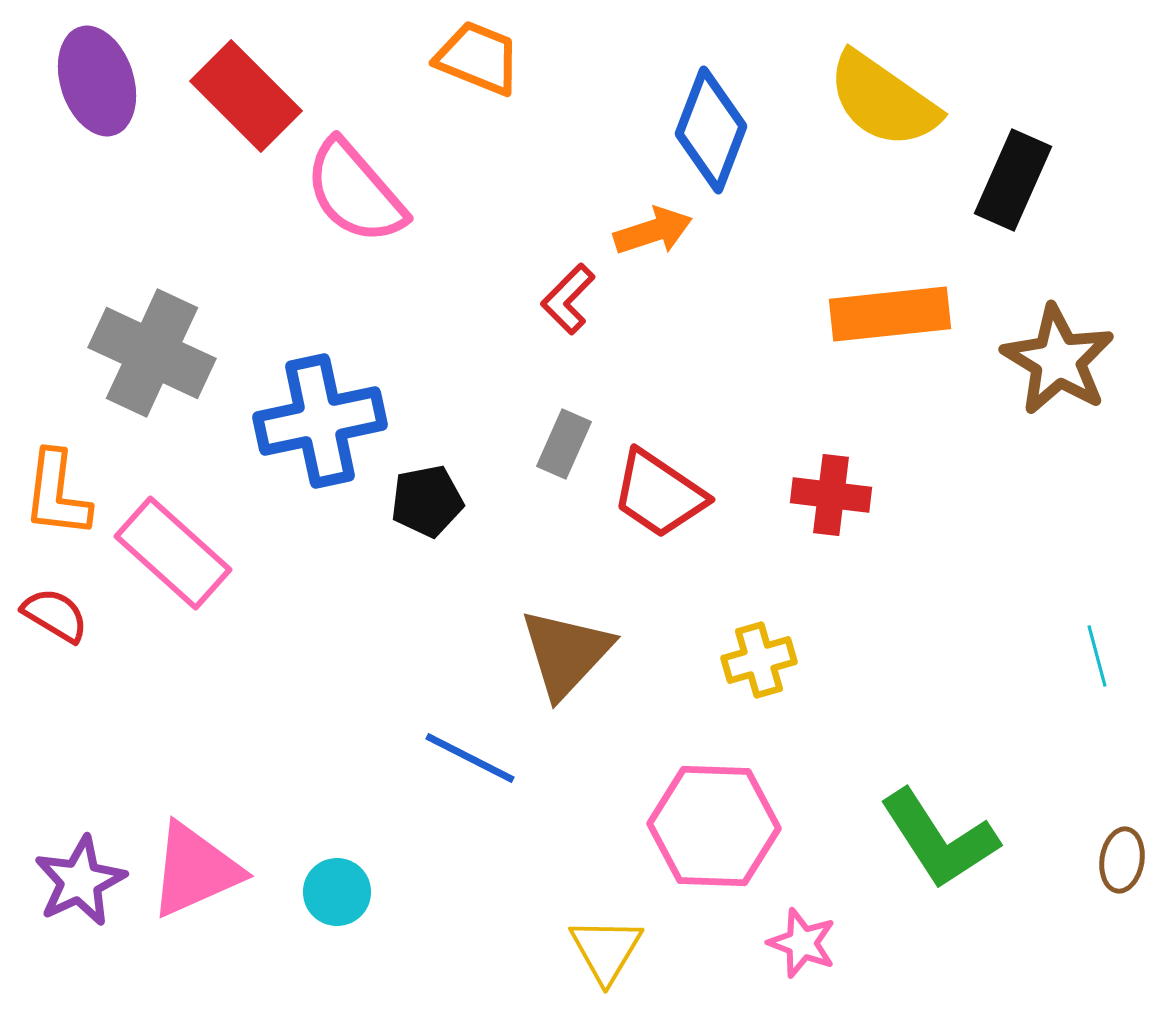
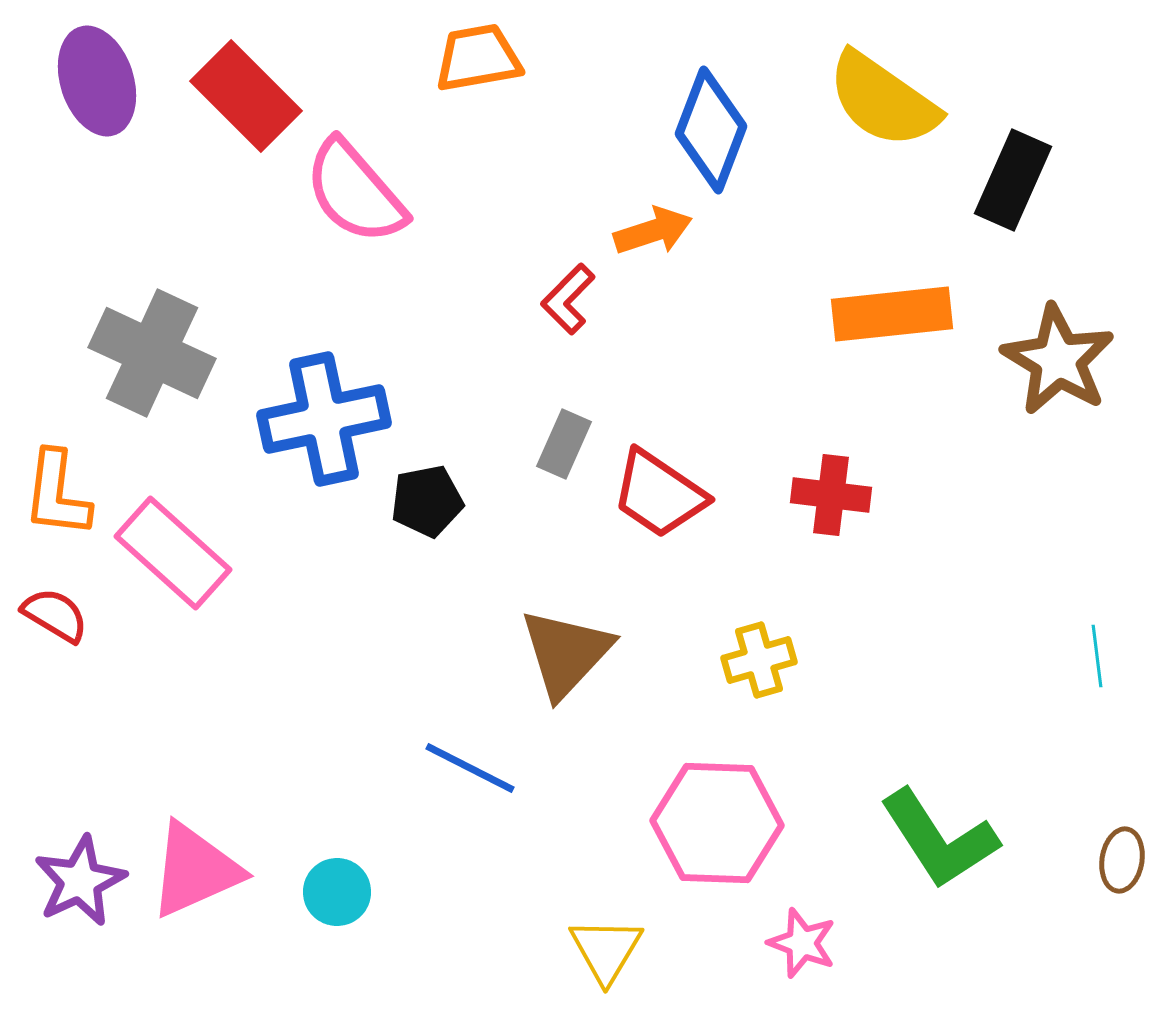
orange trapezoid: rotated 32 degrees counterclockwise
orange rectangle: moved 2 px right
blue cross: moved 4 px right, 2 px up
cyan line: rotated 8 degrees clockwise
blue line: moved 10 px down
pink hexagon: moved 3 px right, 3 px up
